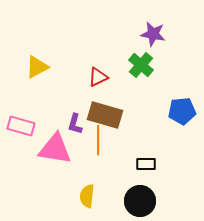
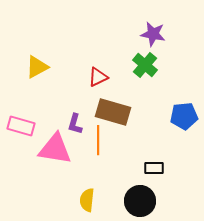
green cross: moved 4 px right
blue pentagon: moved 2 px right, 5 px down
brown rectangle: moved 8 px right, 3 px up
black rectangle: moved 8 px right, 4 px down
yellow semicircle: moved 4 px down
